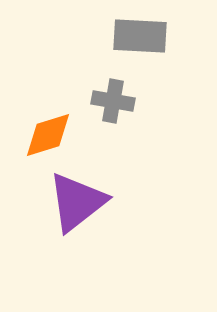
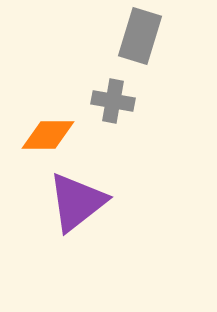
gray rectangle: rotated 76 degrees counterclockwise
orange diamond: rotated 18 degrees clockwise
